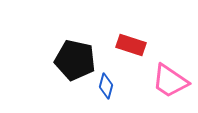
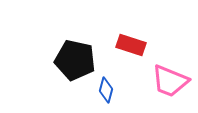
pink trapezoid: rotated 12 degrees counterclockwise
blue diamond: moved 4 px down
